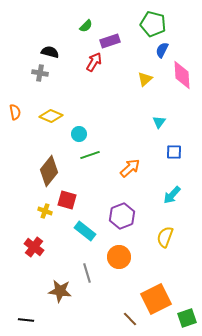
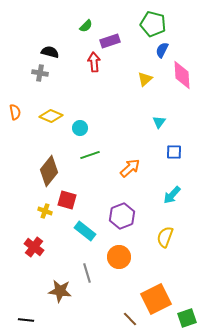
red arrow: rotated 36 degrees counterclockwise
cyan circle: moved 1 px right, 6 px up
